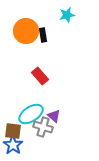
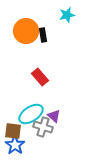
red rectangle: moved 1 px down
blue star: moved 2 px right
